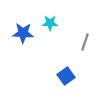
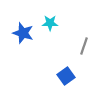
blue star: rotated 15 degrees clockwise
gray line: moved 1 px left, 4 px down
